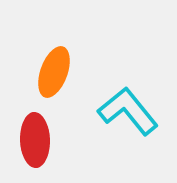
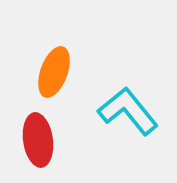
red ellipse: moved 3 px right; rotated 6 degrees counterclockwise
